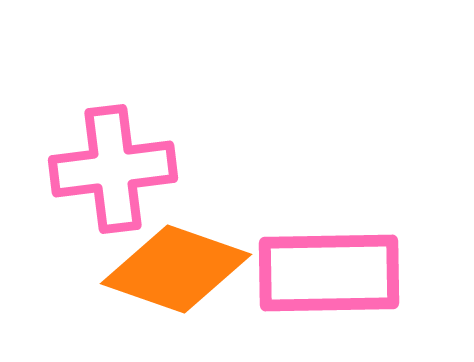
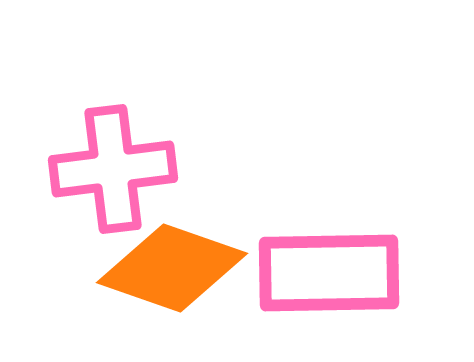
orange diamond: moved 4 px left, 1 px up
